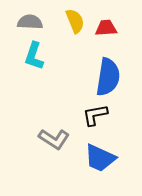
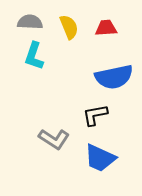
yellow semicircle: moved 6 px left, 6 px down
blue semicircle: moved 6 px right; rotated 69 degrees clockwise
